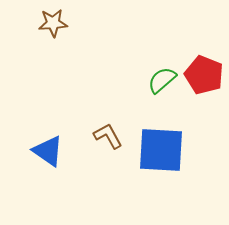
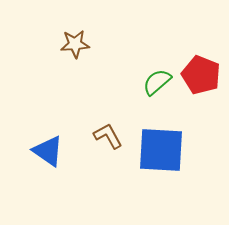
brown star: moved 22 px right, 21 px down
red pentagon: moved 3 px left
green semicircle: moved 5 px left, 2 px down
